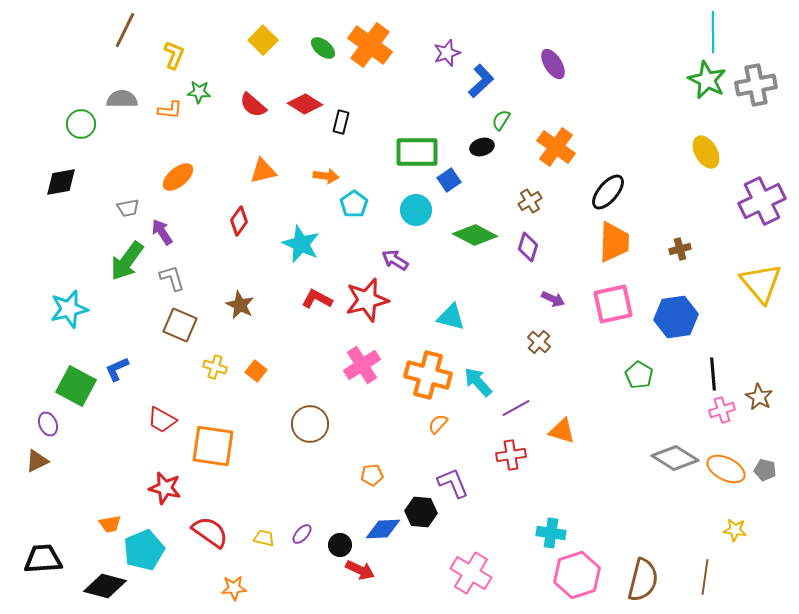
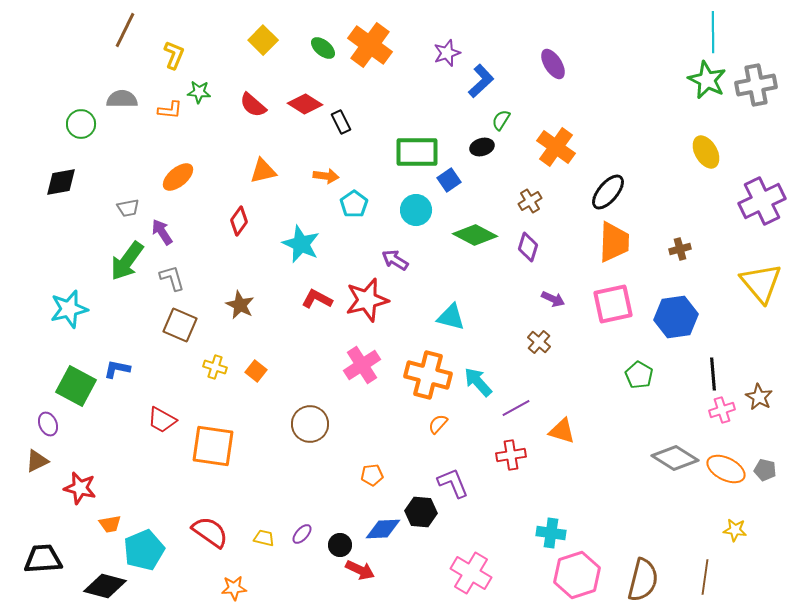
black rectangle at (341, 122): rotated 40 degrees counterclockwise
blue L-shape at (117, 369): rotated 36 degrees clockwise
red star at (165, 488): moved 85 px left
